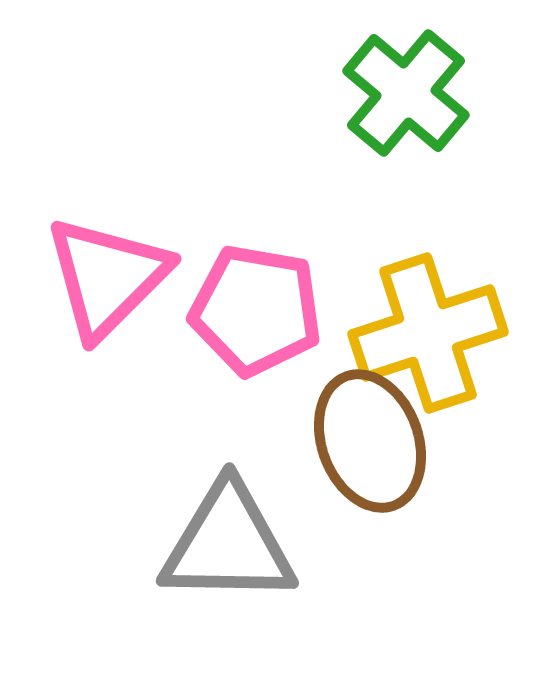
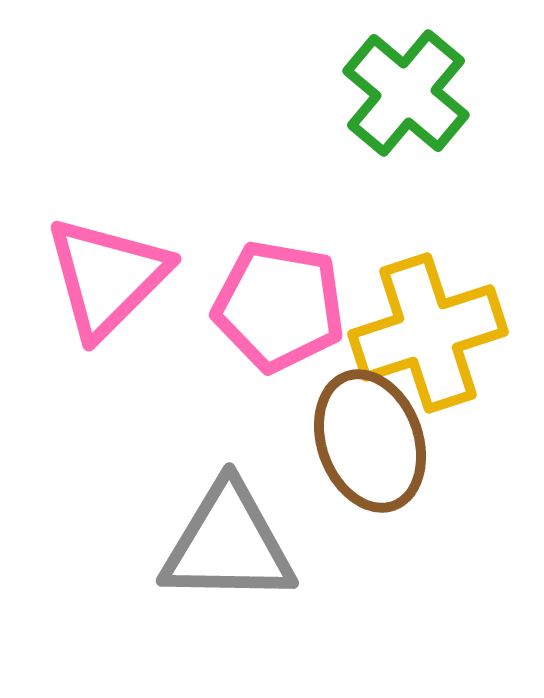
pink pentagon: moved 23 px right, 4 px up
